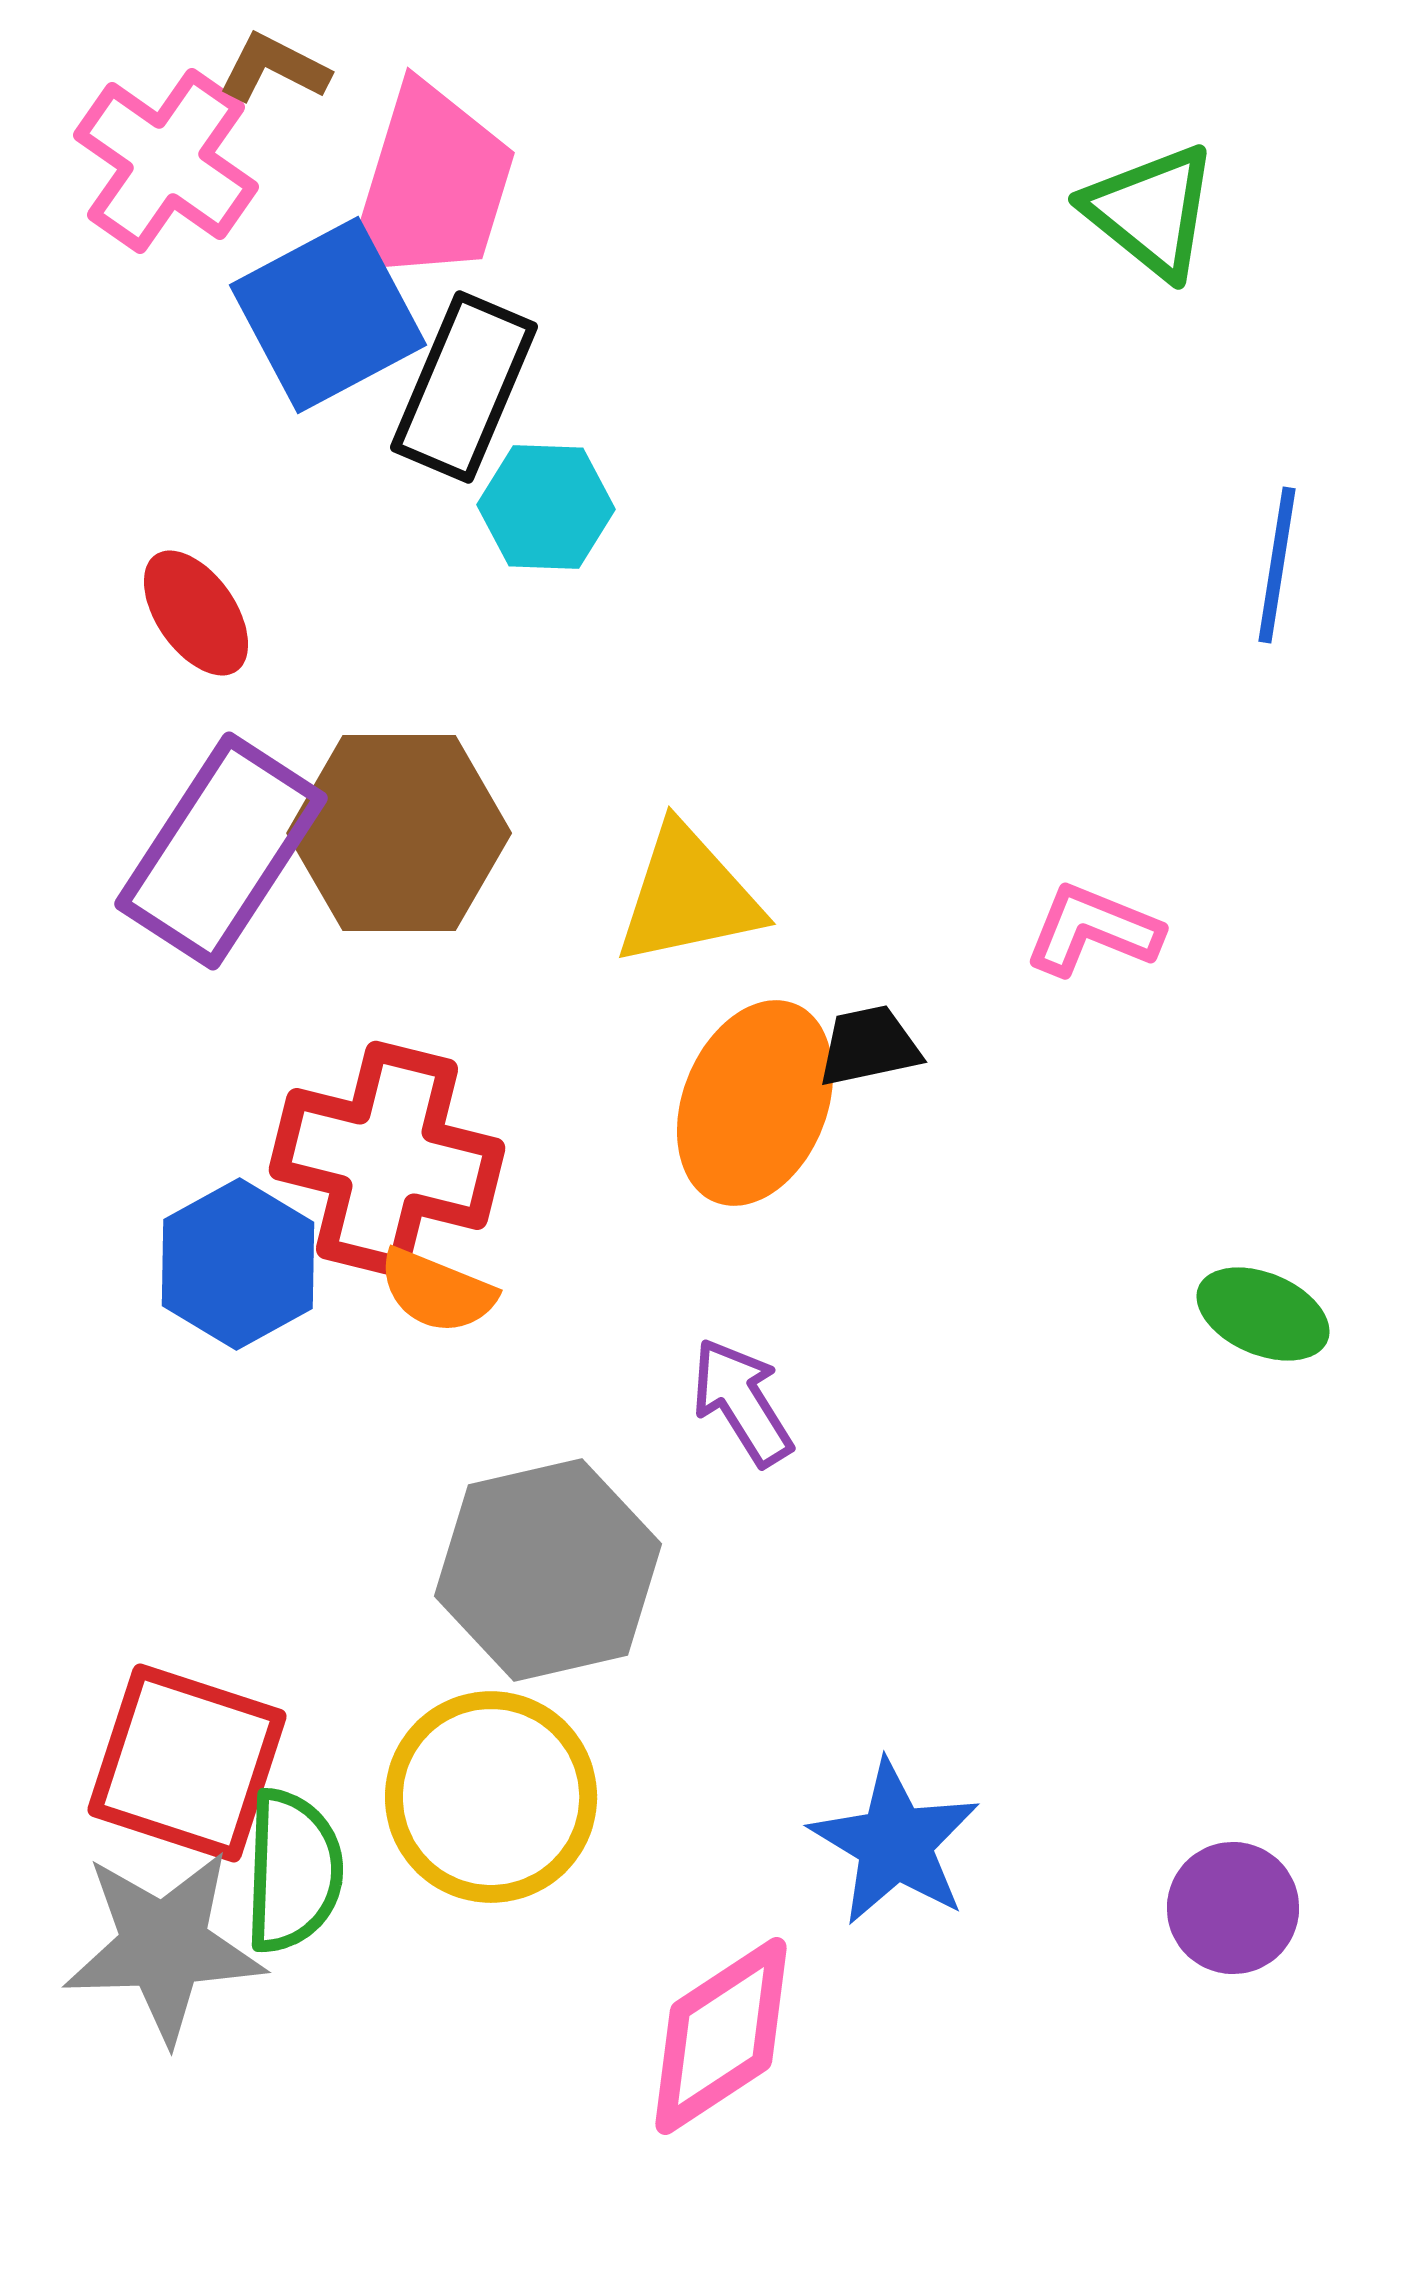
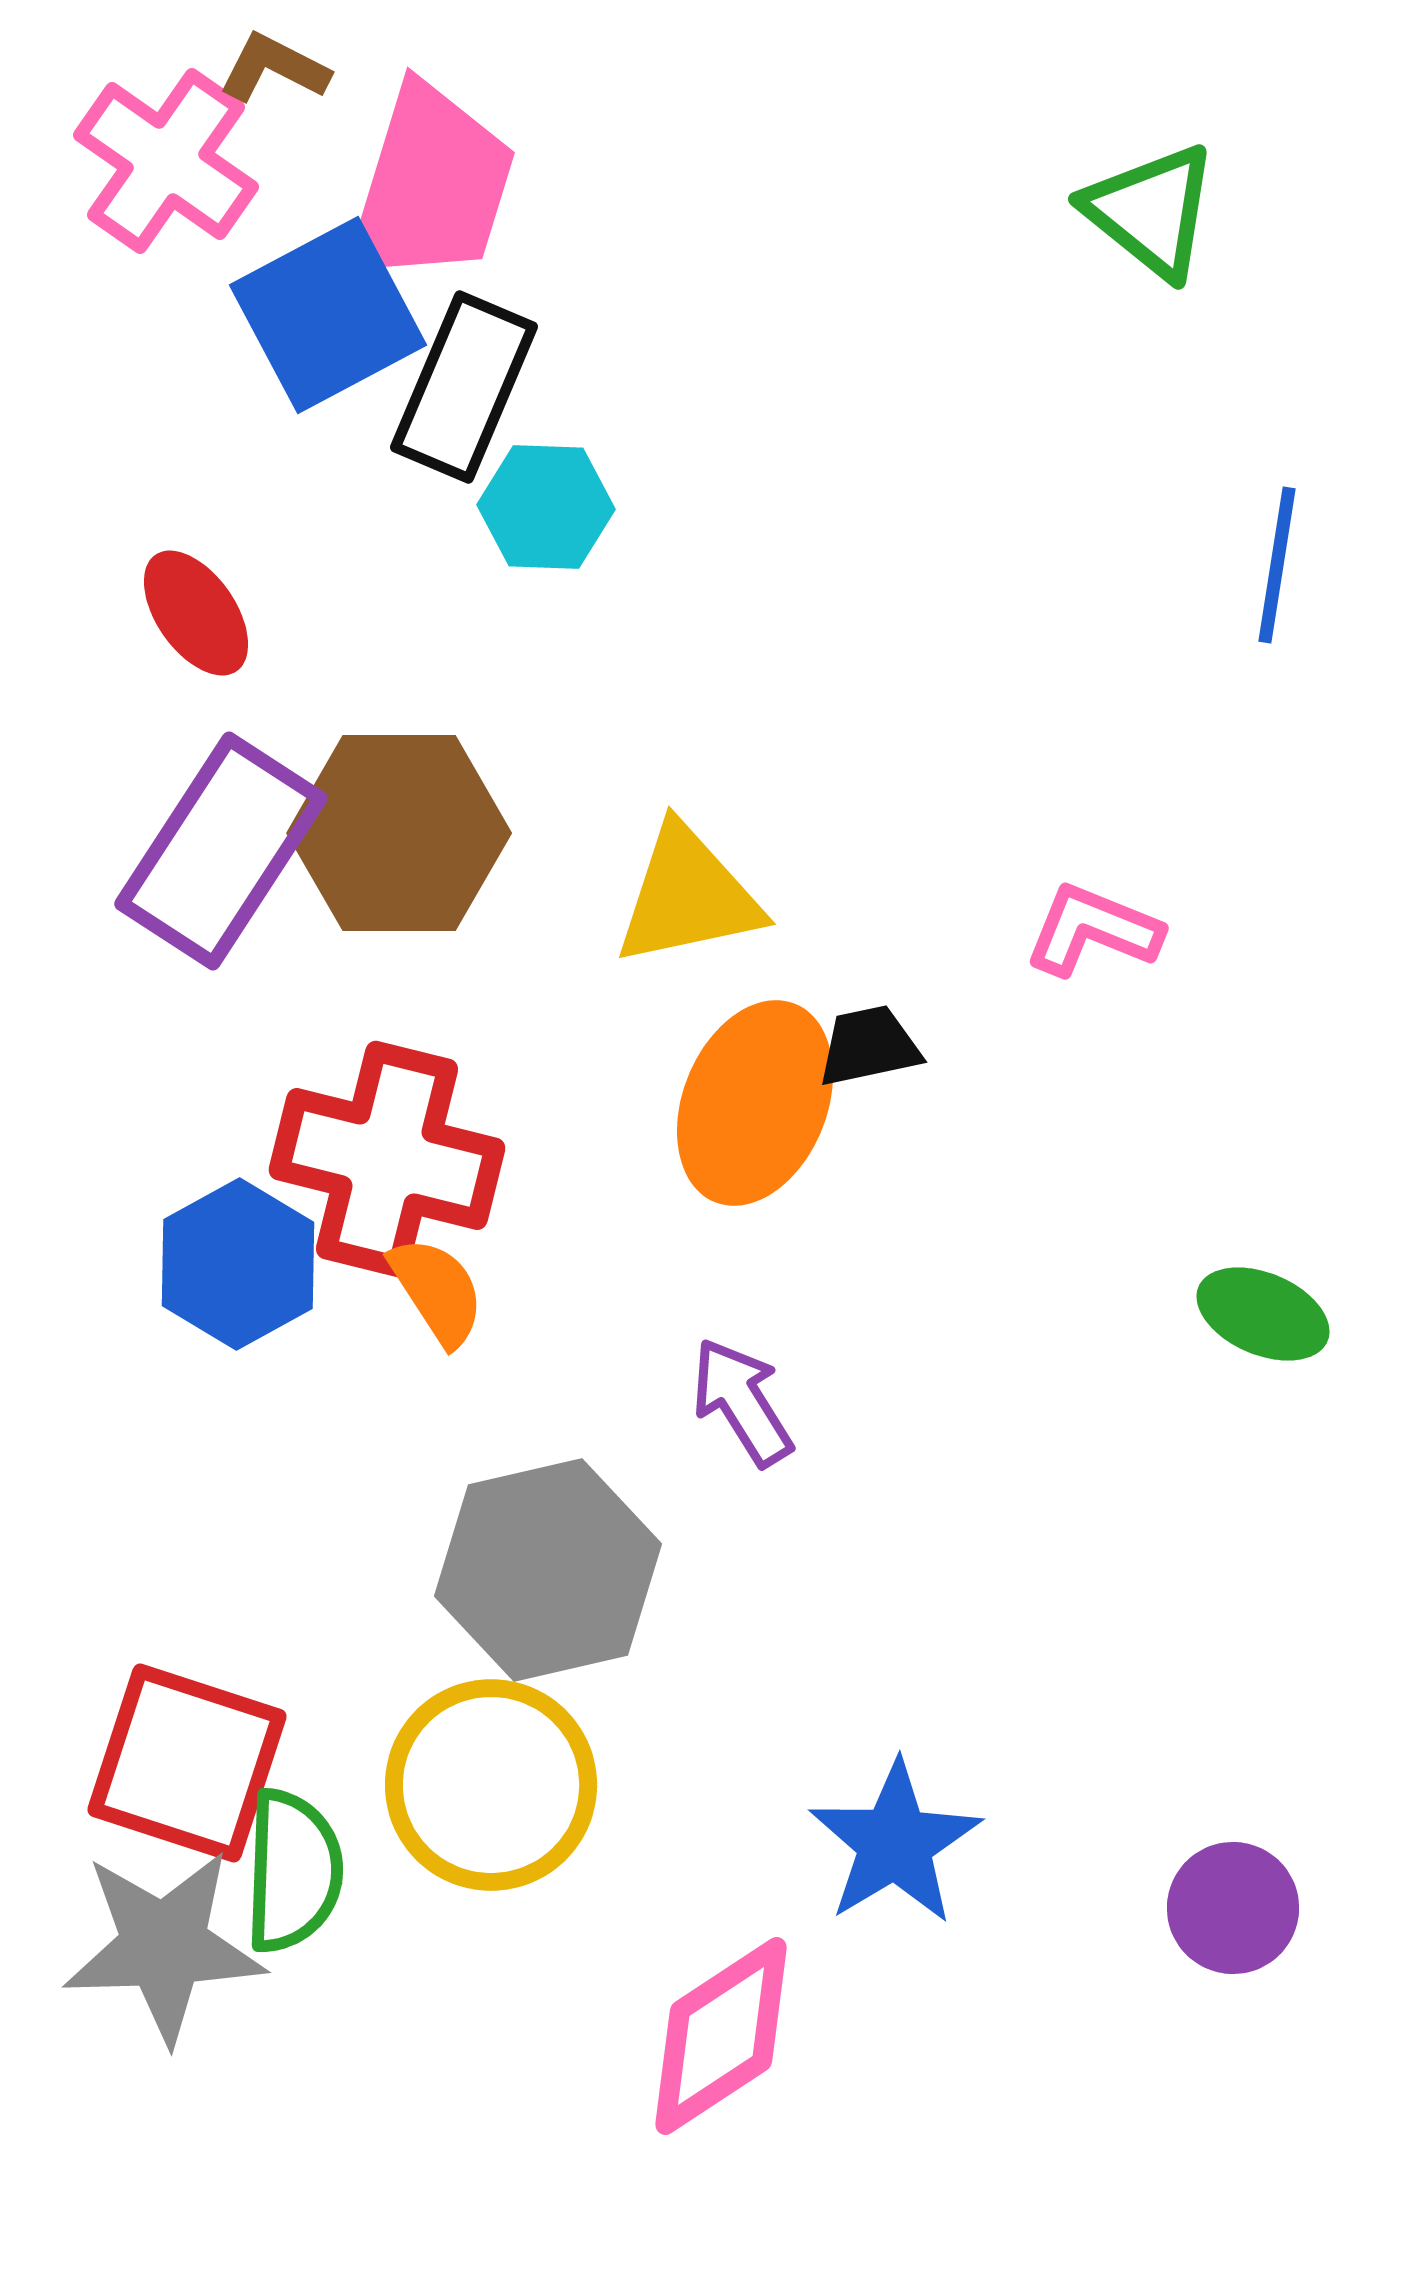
orange semicircle: rotated 145 degrees counterclockwise
yellow circle: moved 12 px up
blue star: rotated 10 degrees clockwise
